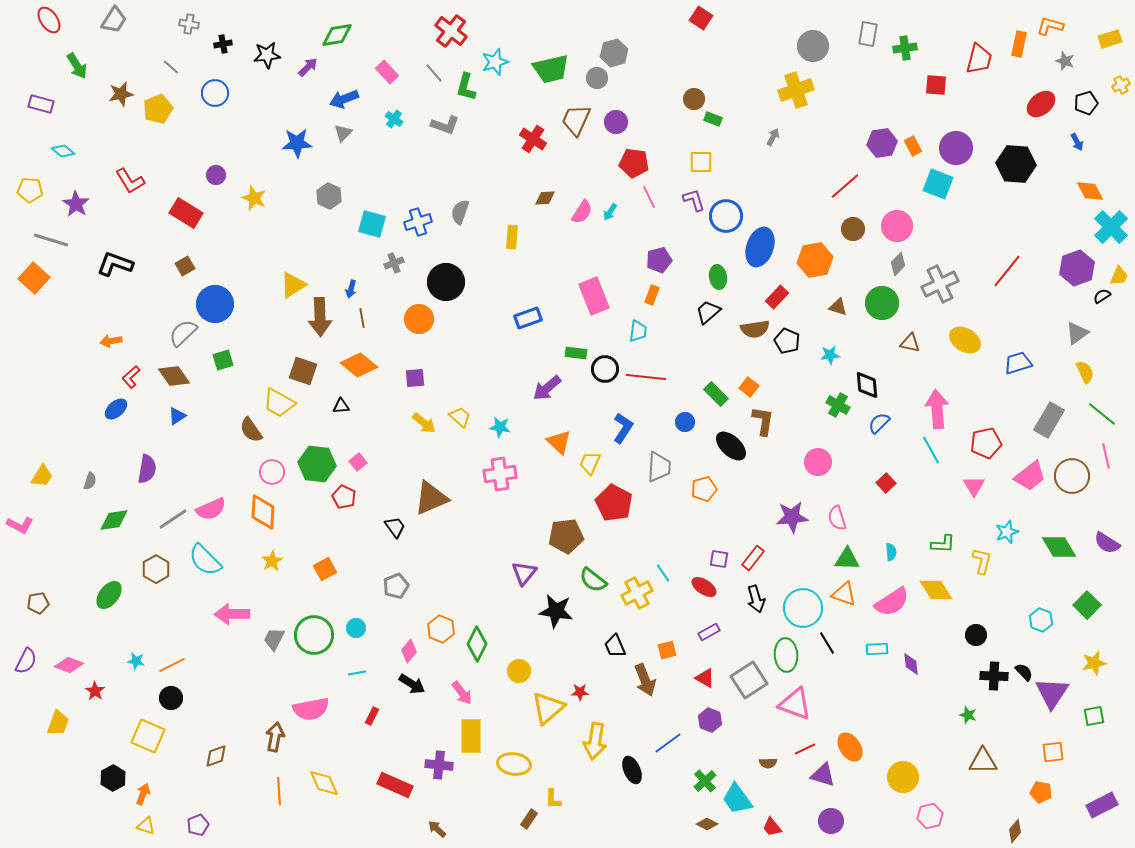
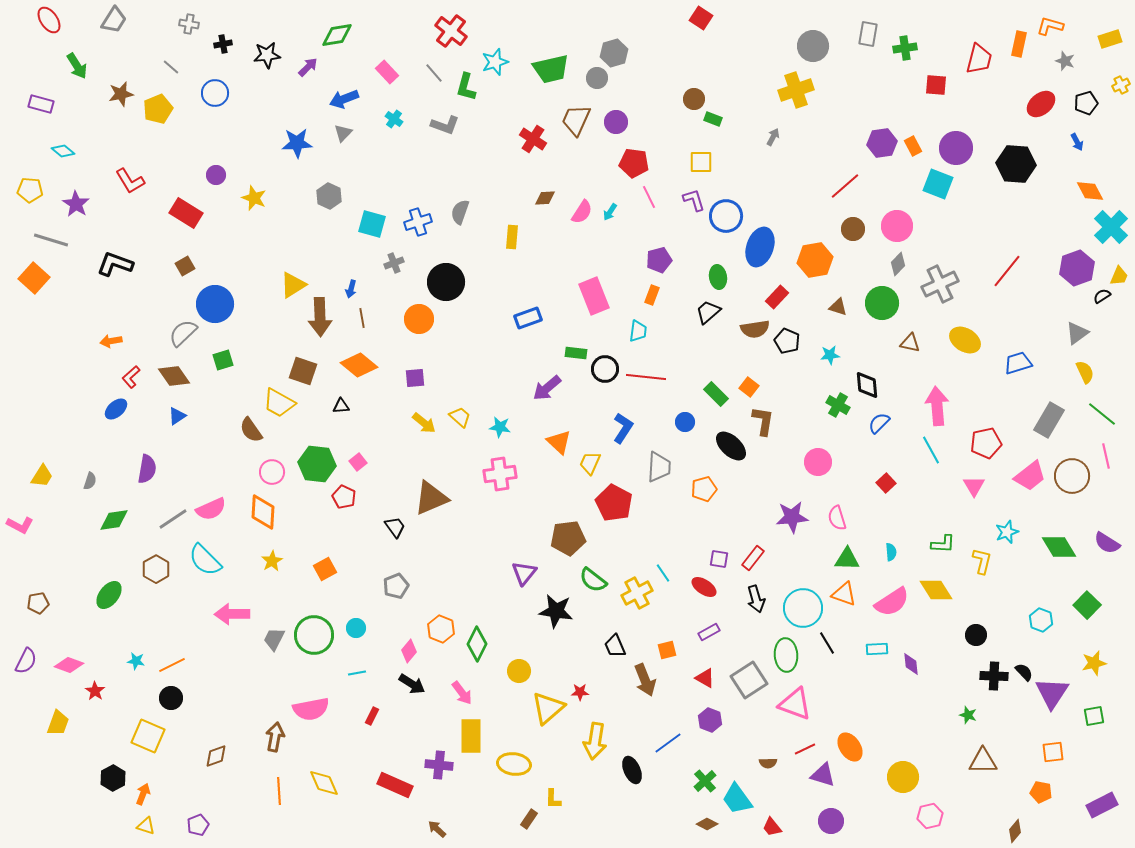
pink arrow at (937, 409): moved 3 px up
brown pentagon at (566, 536): moved 2 px right, 2 px down
